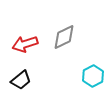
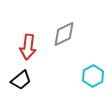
gray diamond: moved 3 px up
red arrow: moved 3 px right, 3 px down; rotated 65 degrees counterclockwise
